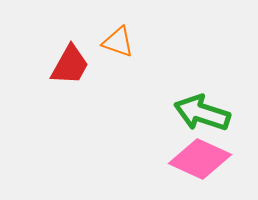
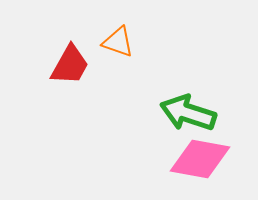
green arrow: moved 14 px left
pink diamond: rotated 14 degrees counterclockwise
